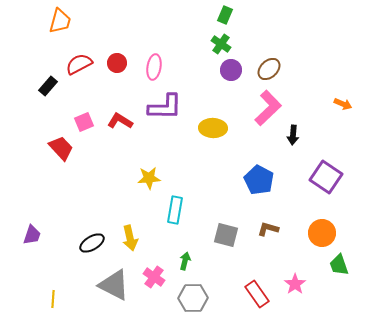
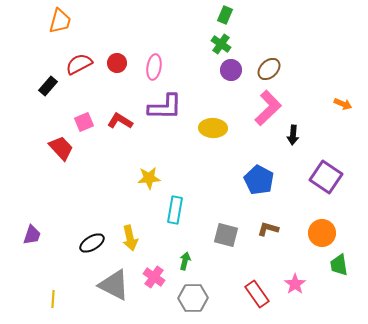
green trapezoid: rotated 10 degrees clockwise
